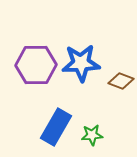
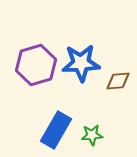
purple hexagon: rotated 15 degrees counterclockwise
brown diamond: moved 3 px left; rotated 25 degrees counterclockwise
blue rectangle: moved 3 px down
